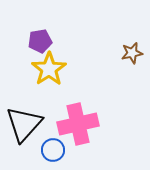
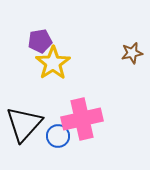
yellow star: moved 4 px right, 6 px up
pink cross: moved 4 px right, 5 px up
blue circle: moved 5 px right, 14 px up
